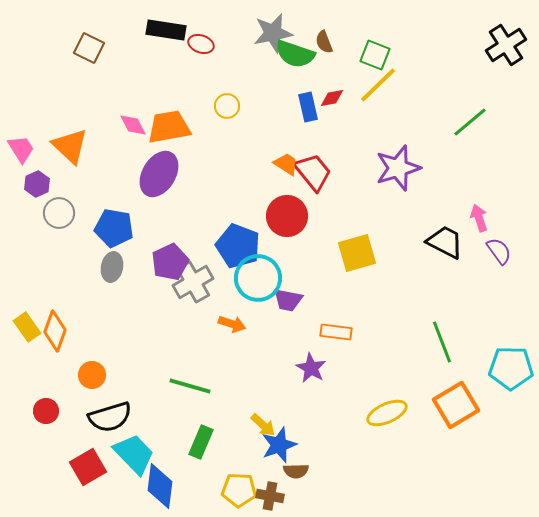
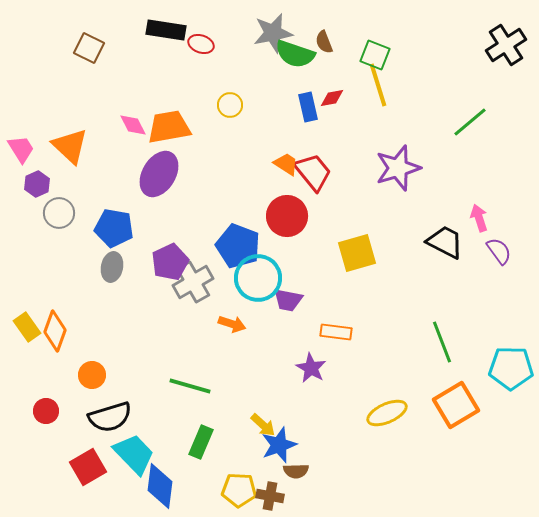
yellow line at (378, 85): rotated 63 degrees counterclockwise
yellow circle at (227, 106): moved 3 px right, 1 px up
